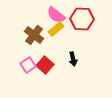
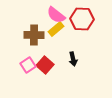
brown cross: rotated 36 degrees counterclockwise
